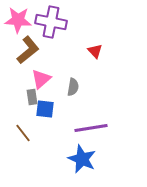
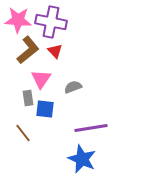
red triangle: moved 40 px left
pink triangle: rotated 15 degrees counterclockwise
gray semicircle: rotated 120 degrees counterclockwise
gray rectangle: moved 4 px left, 1 px down
